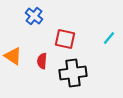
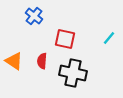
orange triangle: moved 1 px right, 5 px down
black cross: rotated 20 degrees clockwise
